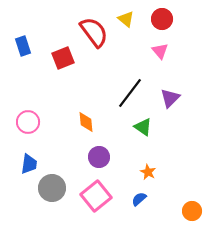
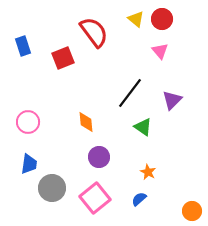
yellow triangle: moved 10 px right
purple triangle: moved 2 px right, 2 px down
pink square: moved 1 px left, 2 px down
